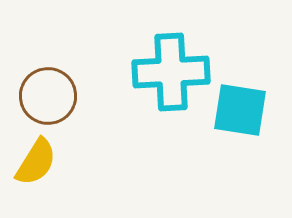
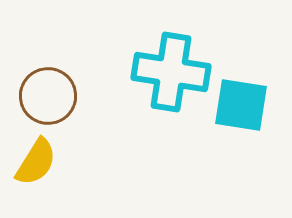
cyan cross: rotated 12 degrees clockwise
cyan square: moved 1 px right, 5 px up
